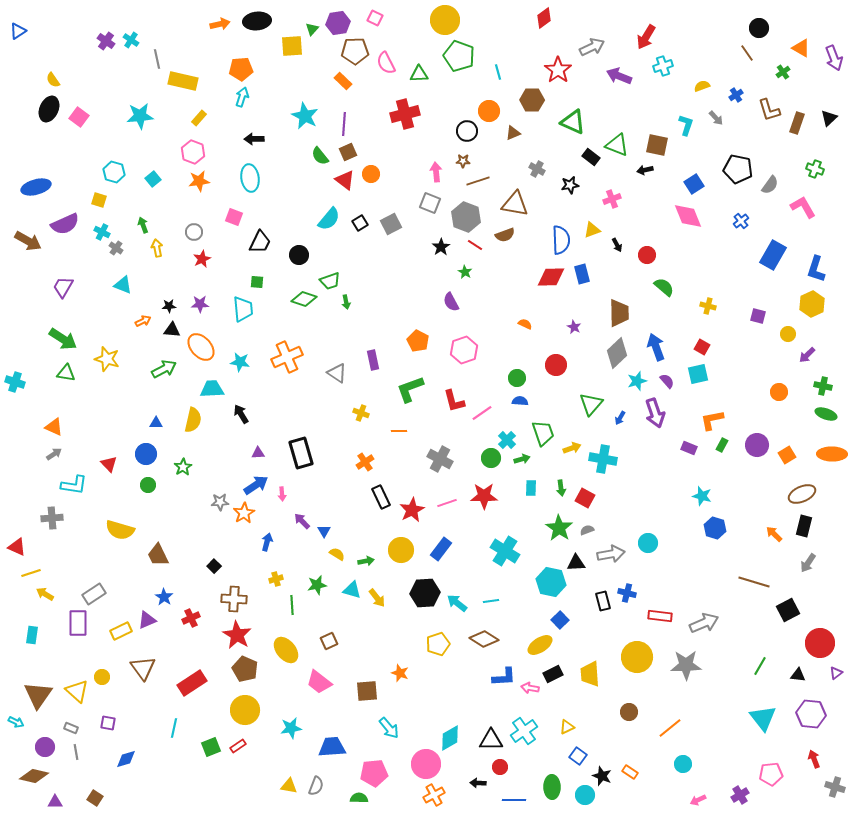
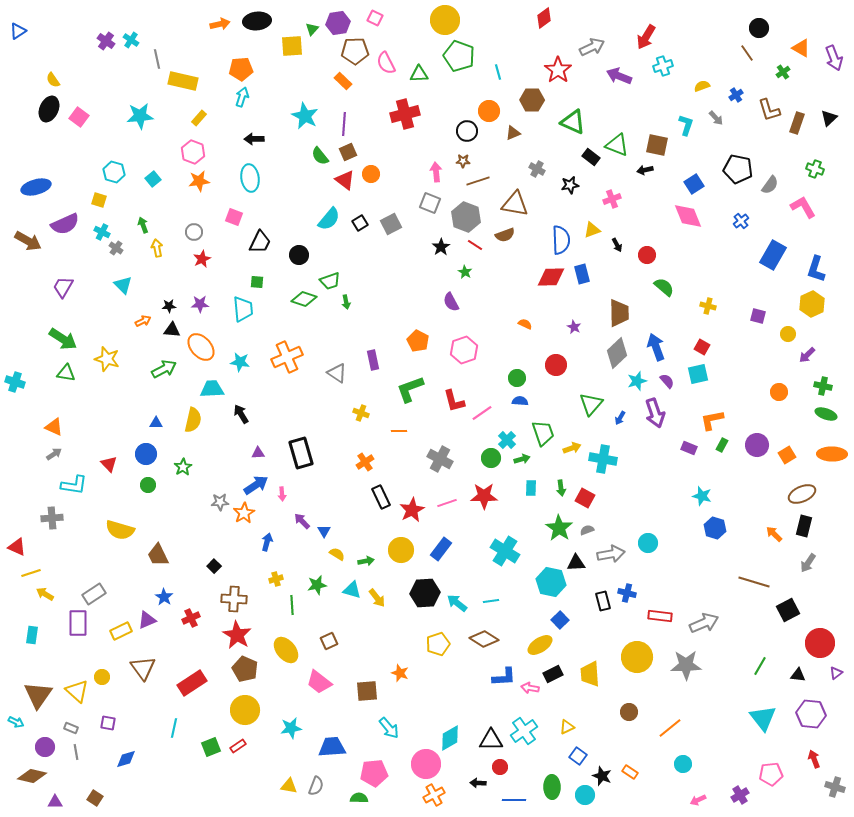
cyan triangle at (123, 285): rotated 24 degrees clockwise
brown diamond at (34, 776): moved 2 px left
